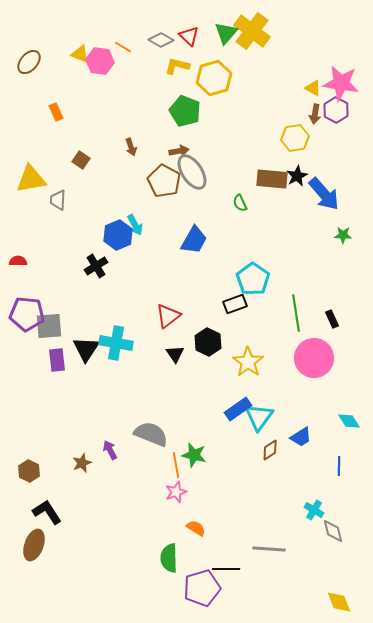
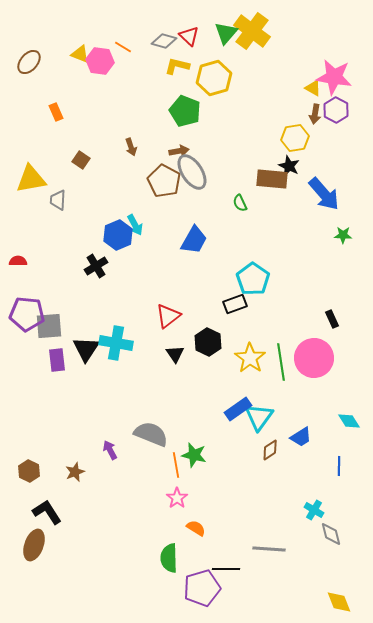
gray diamond at (161, 40): moved 3 px right, 1 px down; rotated 15 degrees counterclockwise
pink star at (341, 83): moved 7 px left, 6 px up
black star at (297, 176): moved 8 px left, 10 px up; rotated 20 degrees counterclockwise
green line at (296, 313): moved 15 px left, 49 px down
yellow star at (248, 362): moved 2 px right, 4 px up
brown star at (82, 463): moved 7 px left, 9 px down
pink star at (176, 492): moved 1 px right, 6 px down; rotated 15 degrees counterclockwise
gray diamond at (333, 531): moved 2 px left, 3 px down
